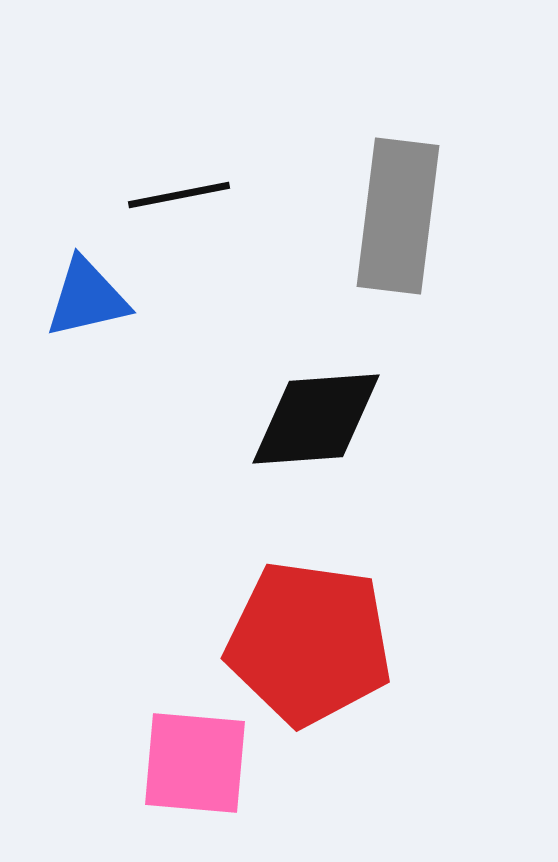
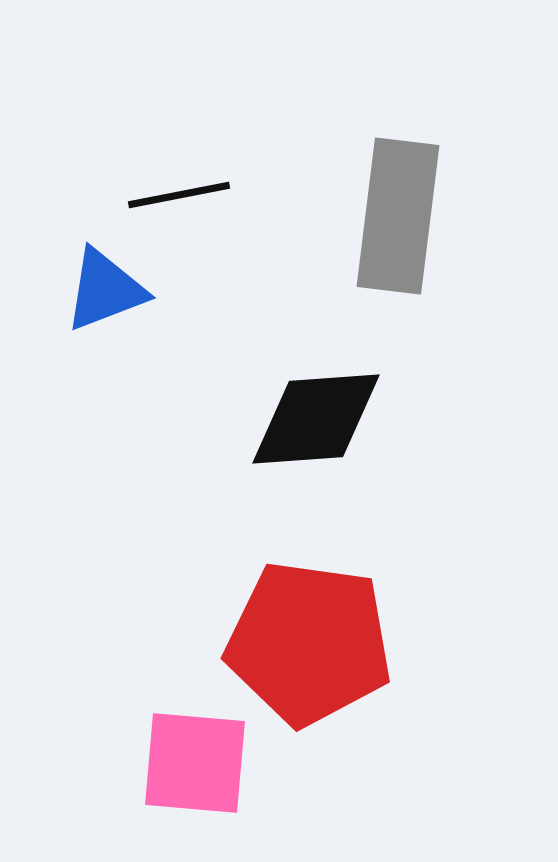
blue triangle: moved 18 px right, 8 px up; rotated 8 degrees counterclockwise
